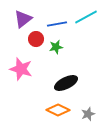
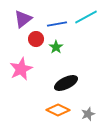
green star: rotated 24 degrees counterclockwise
pink star: rotated 30 degrees clockwise
